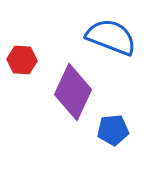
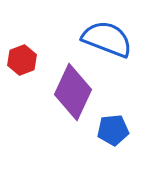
blue semicircle: moved 4 px left, 2 px down
red hexagon: rotated 24 degrees counterclockwise
